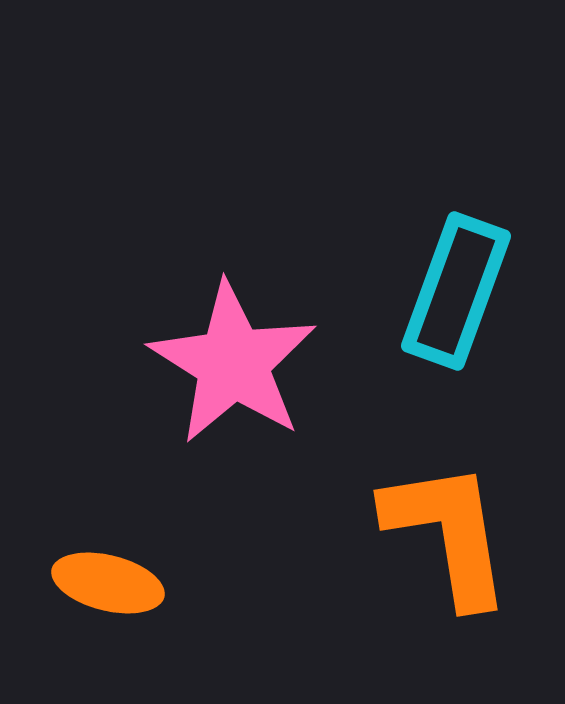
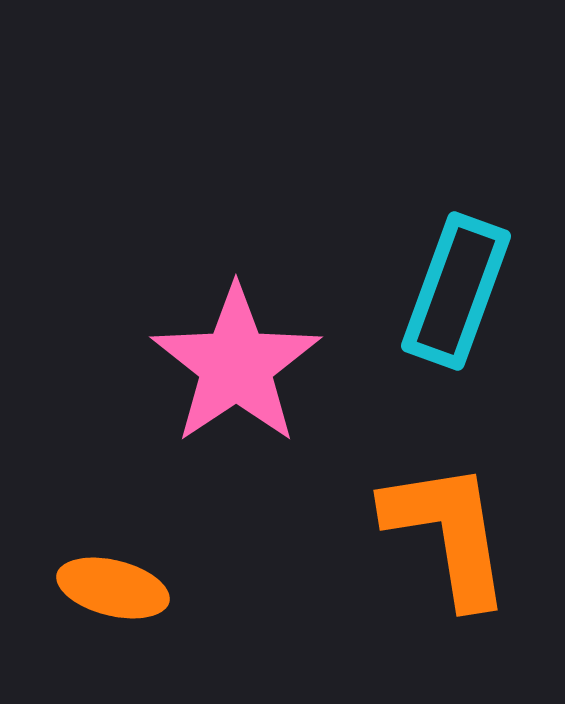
pink star: moved 3 px right, 2 px down; rotated 6 degrees clockwise
orange ellipse: moved 5 px right, 5 px down
